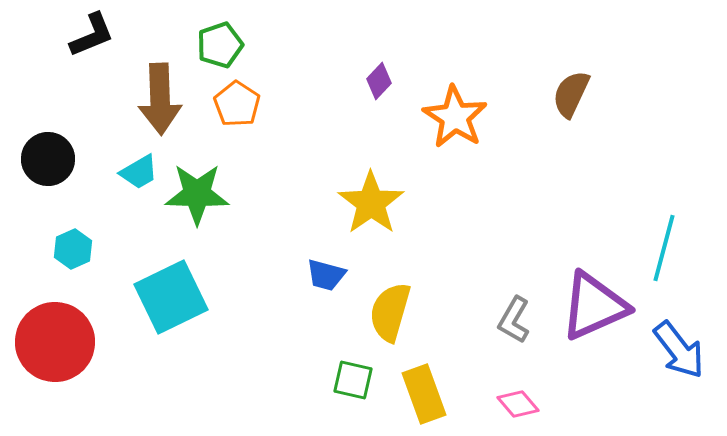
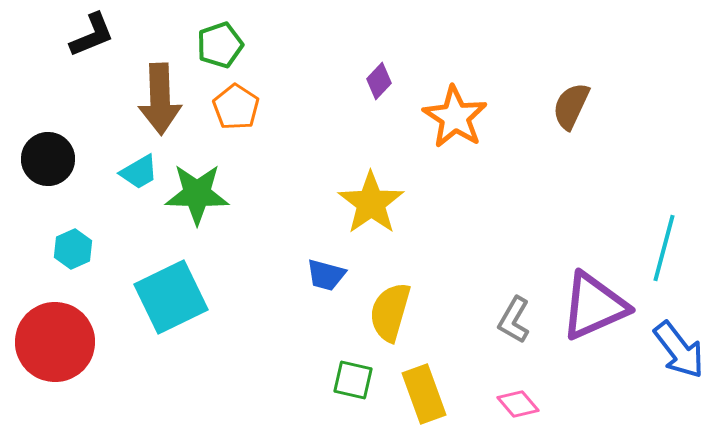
brown semicircle: moved 12 px down
orange pentagon: moved 1 px left, 3 px down
